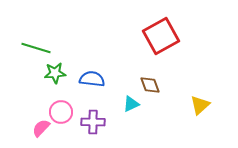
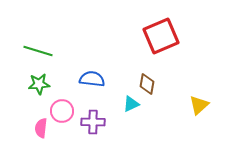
red square: rotated 6 degrees clockwise
green line: moved 2 px right, 3 px down
green star: moved 16 px left, 11 px down
brown diamond: moved 3 px left, 1 px up; rotated 30 degrees clockwise
yellow triangle: moved 1 px left
pink circle: moved 1 px right, 1 px up
pink semicircle: rotated 36 degrees counterclockwise
